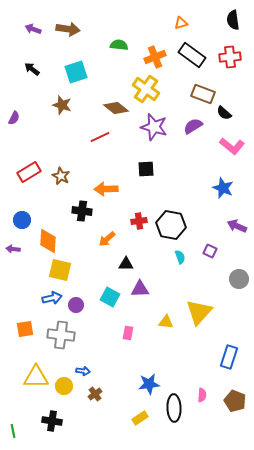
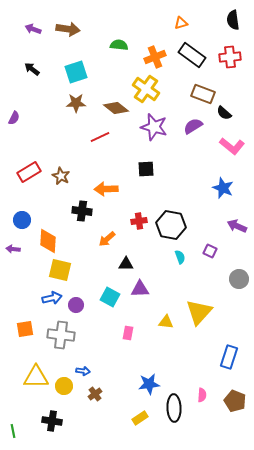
brown star at (62, 105): moved 14 px right, 2 px up; rotated 18 degrees counterclockwise
